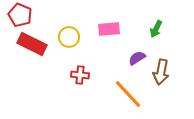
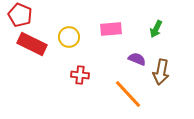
pink rectangle: moved 2 px right
purple semicircle: moved 1 px down; rotated 54 degrees clockwise
